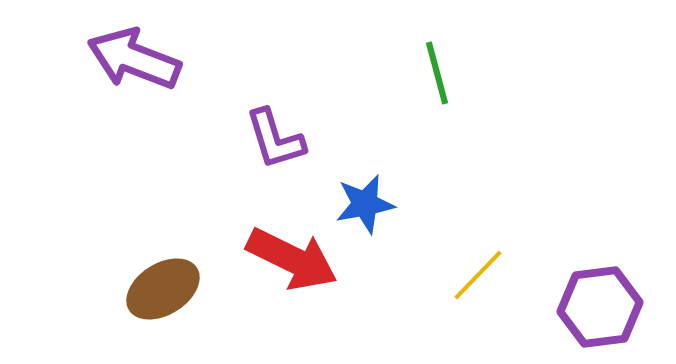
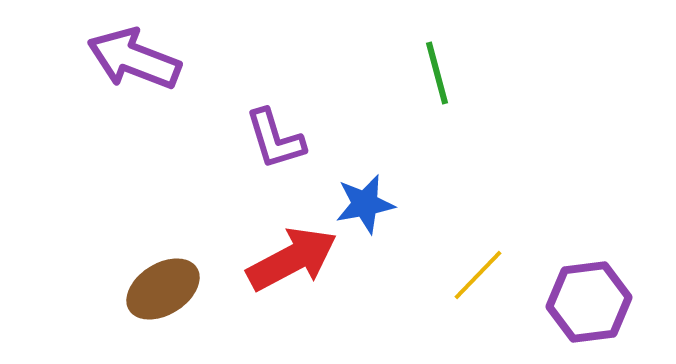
red arrow: rotated 54 degrees counterclockwise
purple hexagon: moved 11 px left, 5 px up
